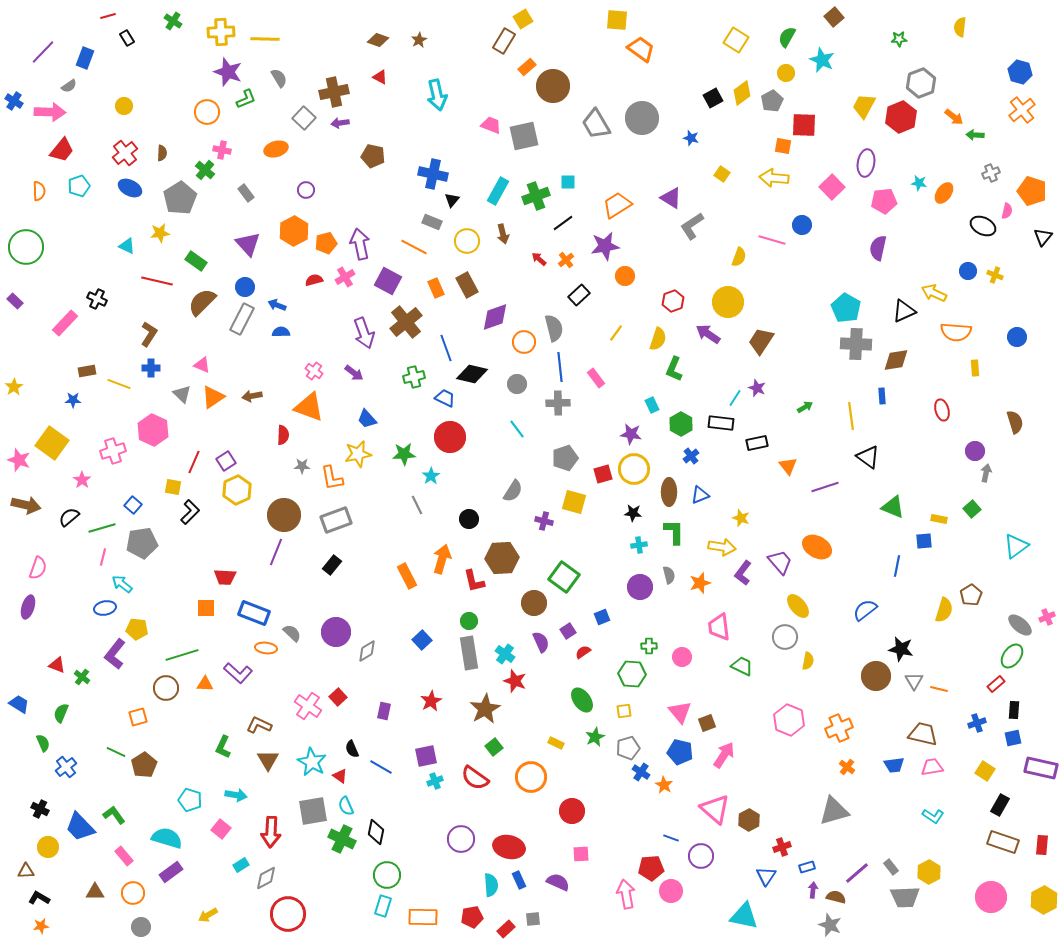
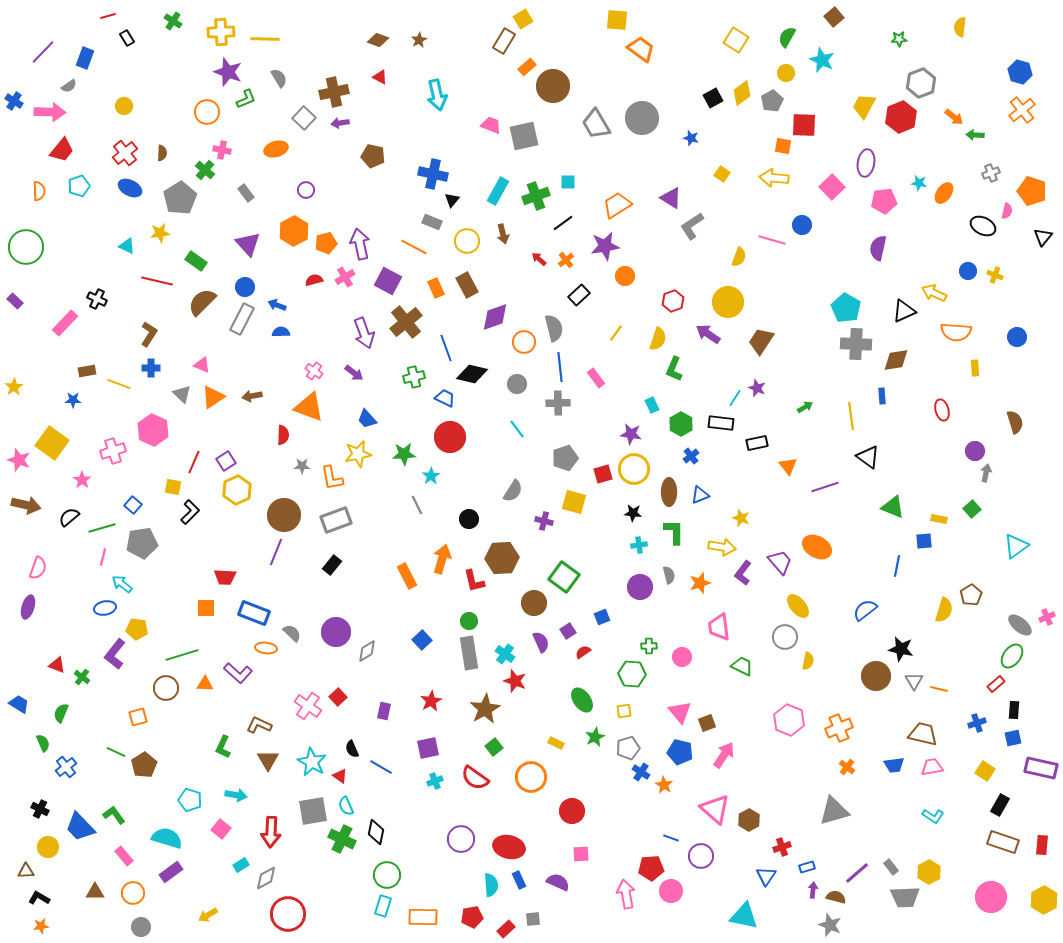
purple square at (426, 756): moved 2 px right, 8 px up
